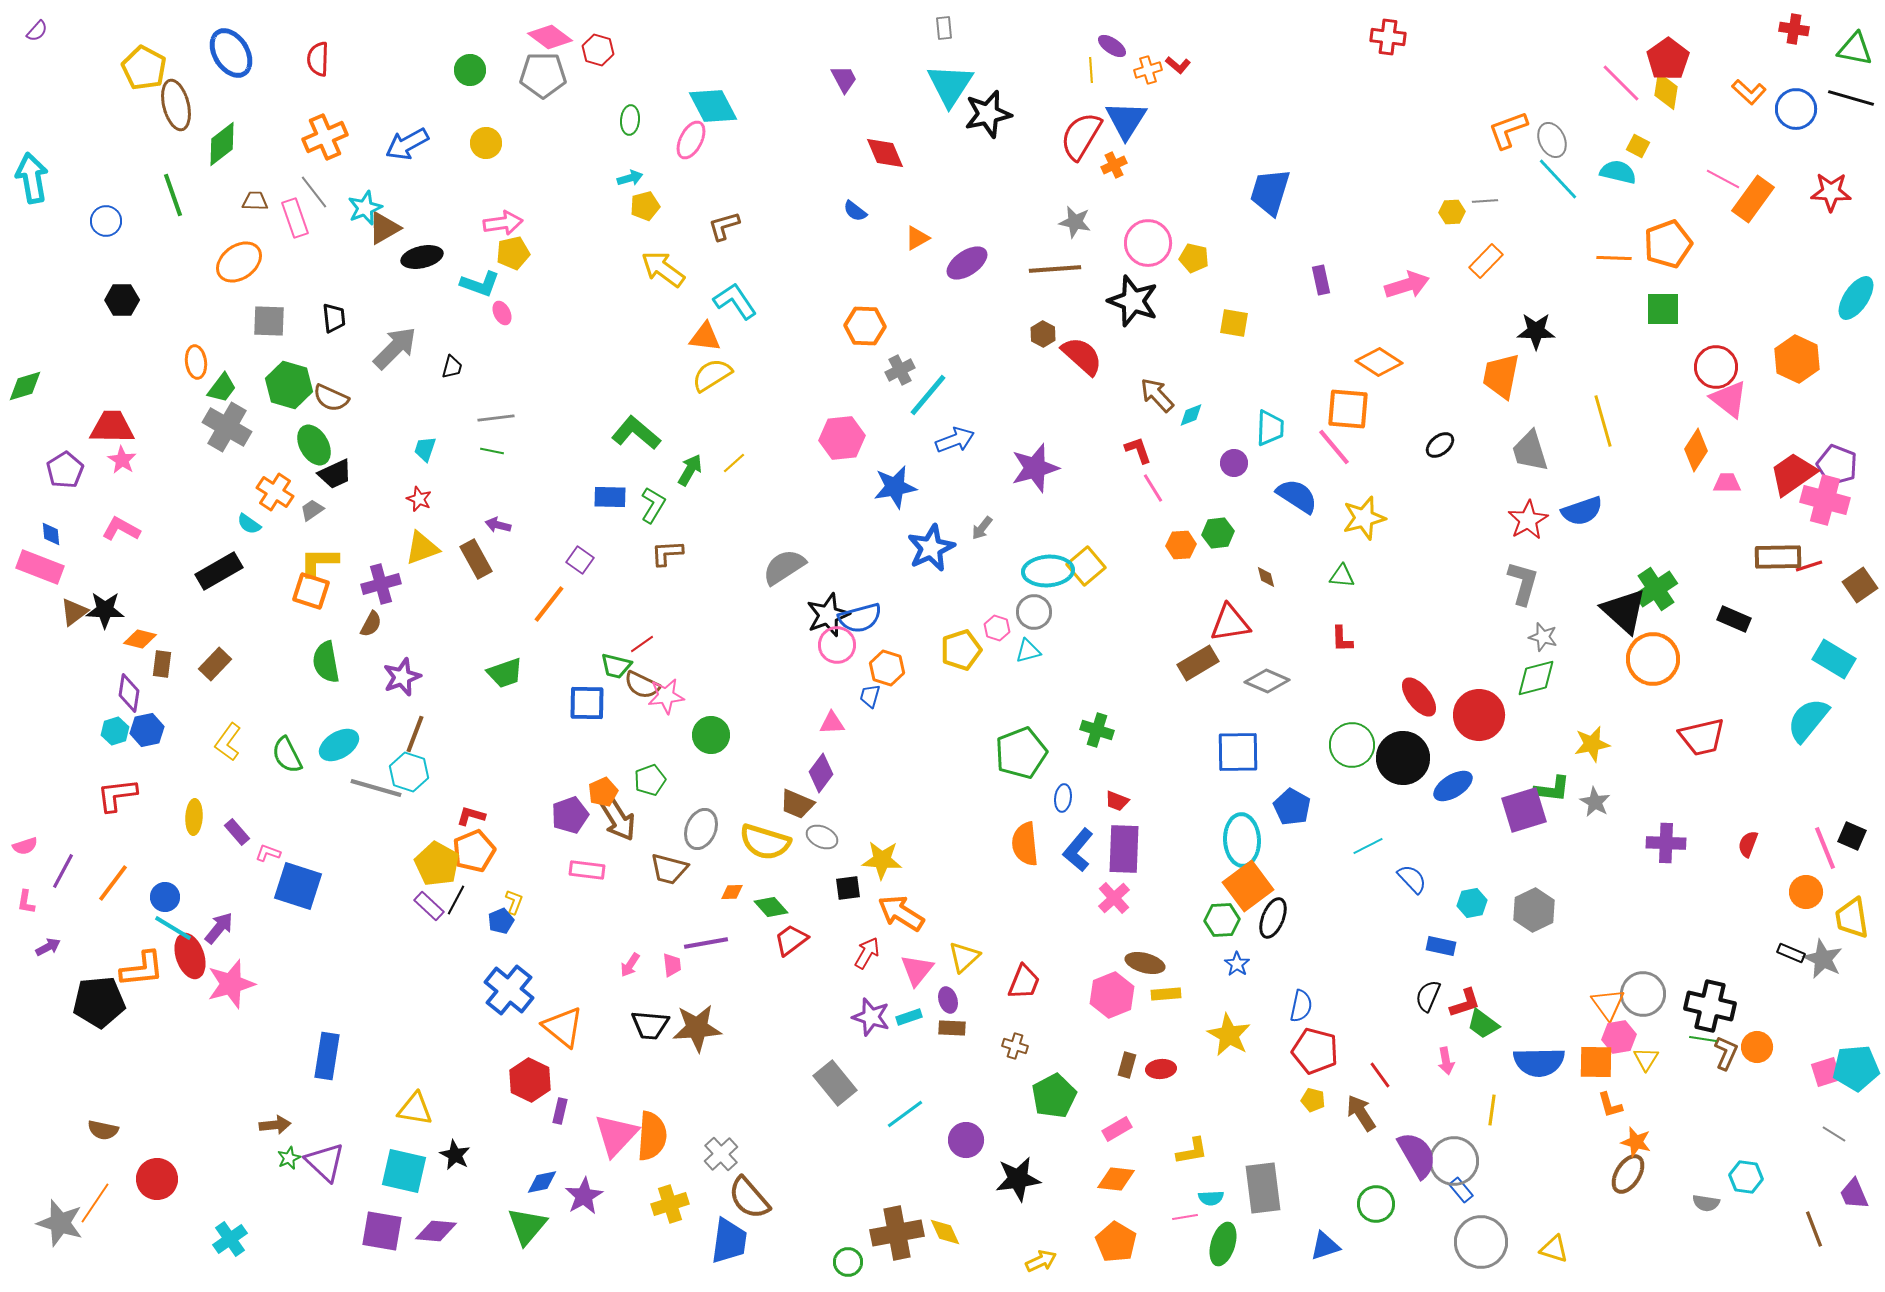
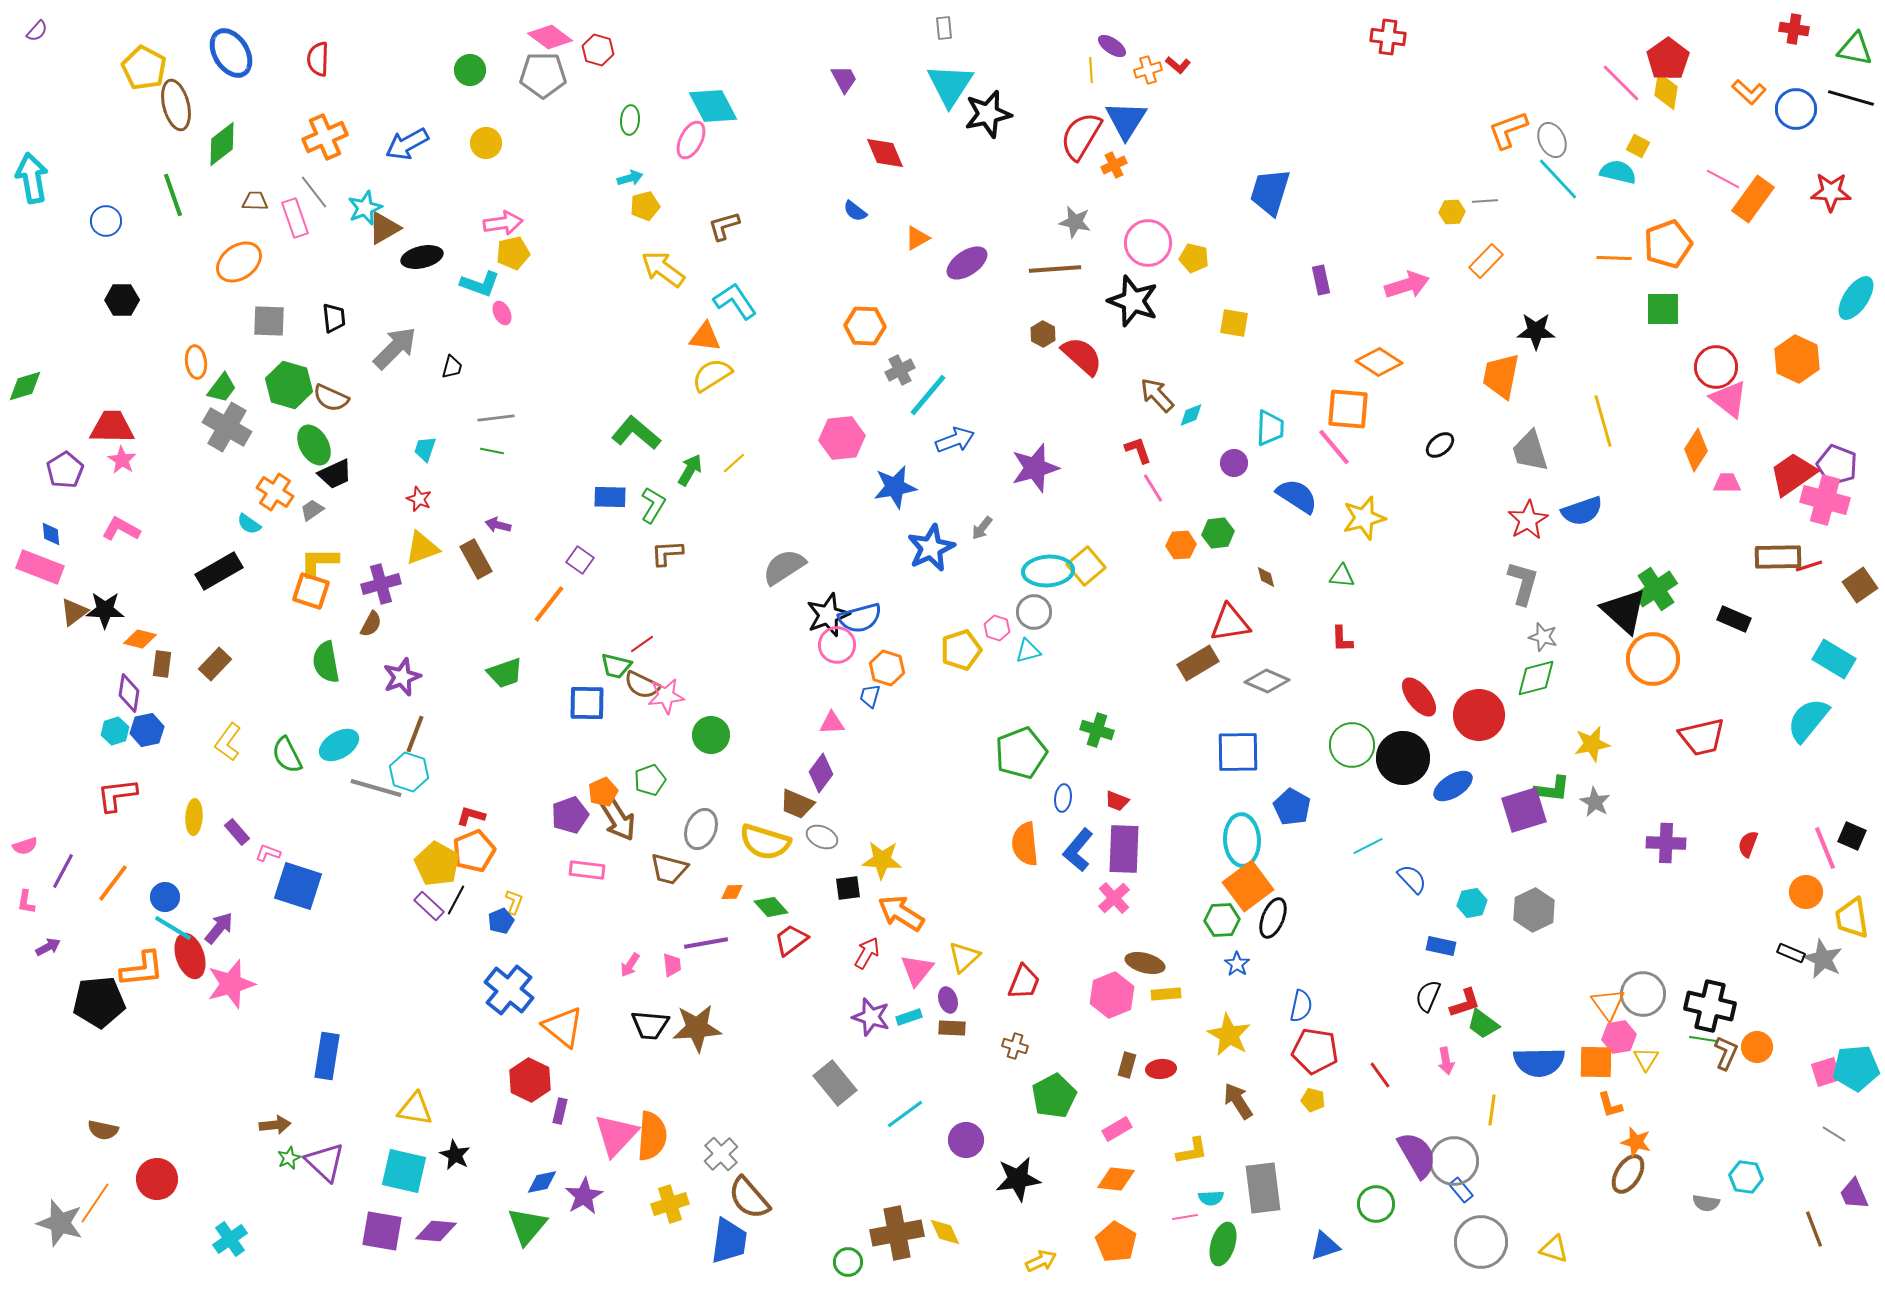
red pentagon at (1315, 1051): rotated 6 degrees counterclockwise
brown arrow at (1361, 1113): moved 123 px left, 12 px up
